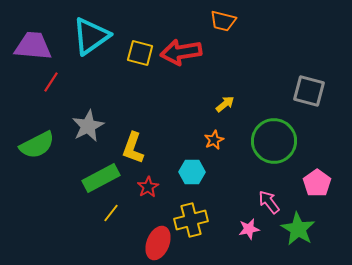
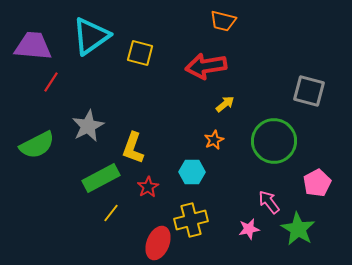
red arrow: moved 25 px right, 14 px down
pink pentagon: rotated 8 degrees clockwise
